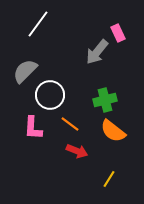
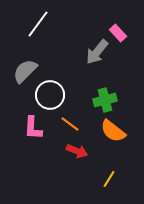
pink rectangle: rotated 18 degrees counterclockwise
